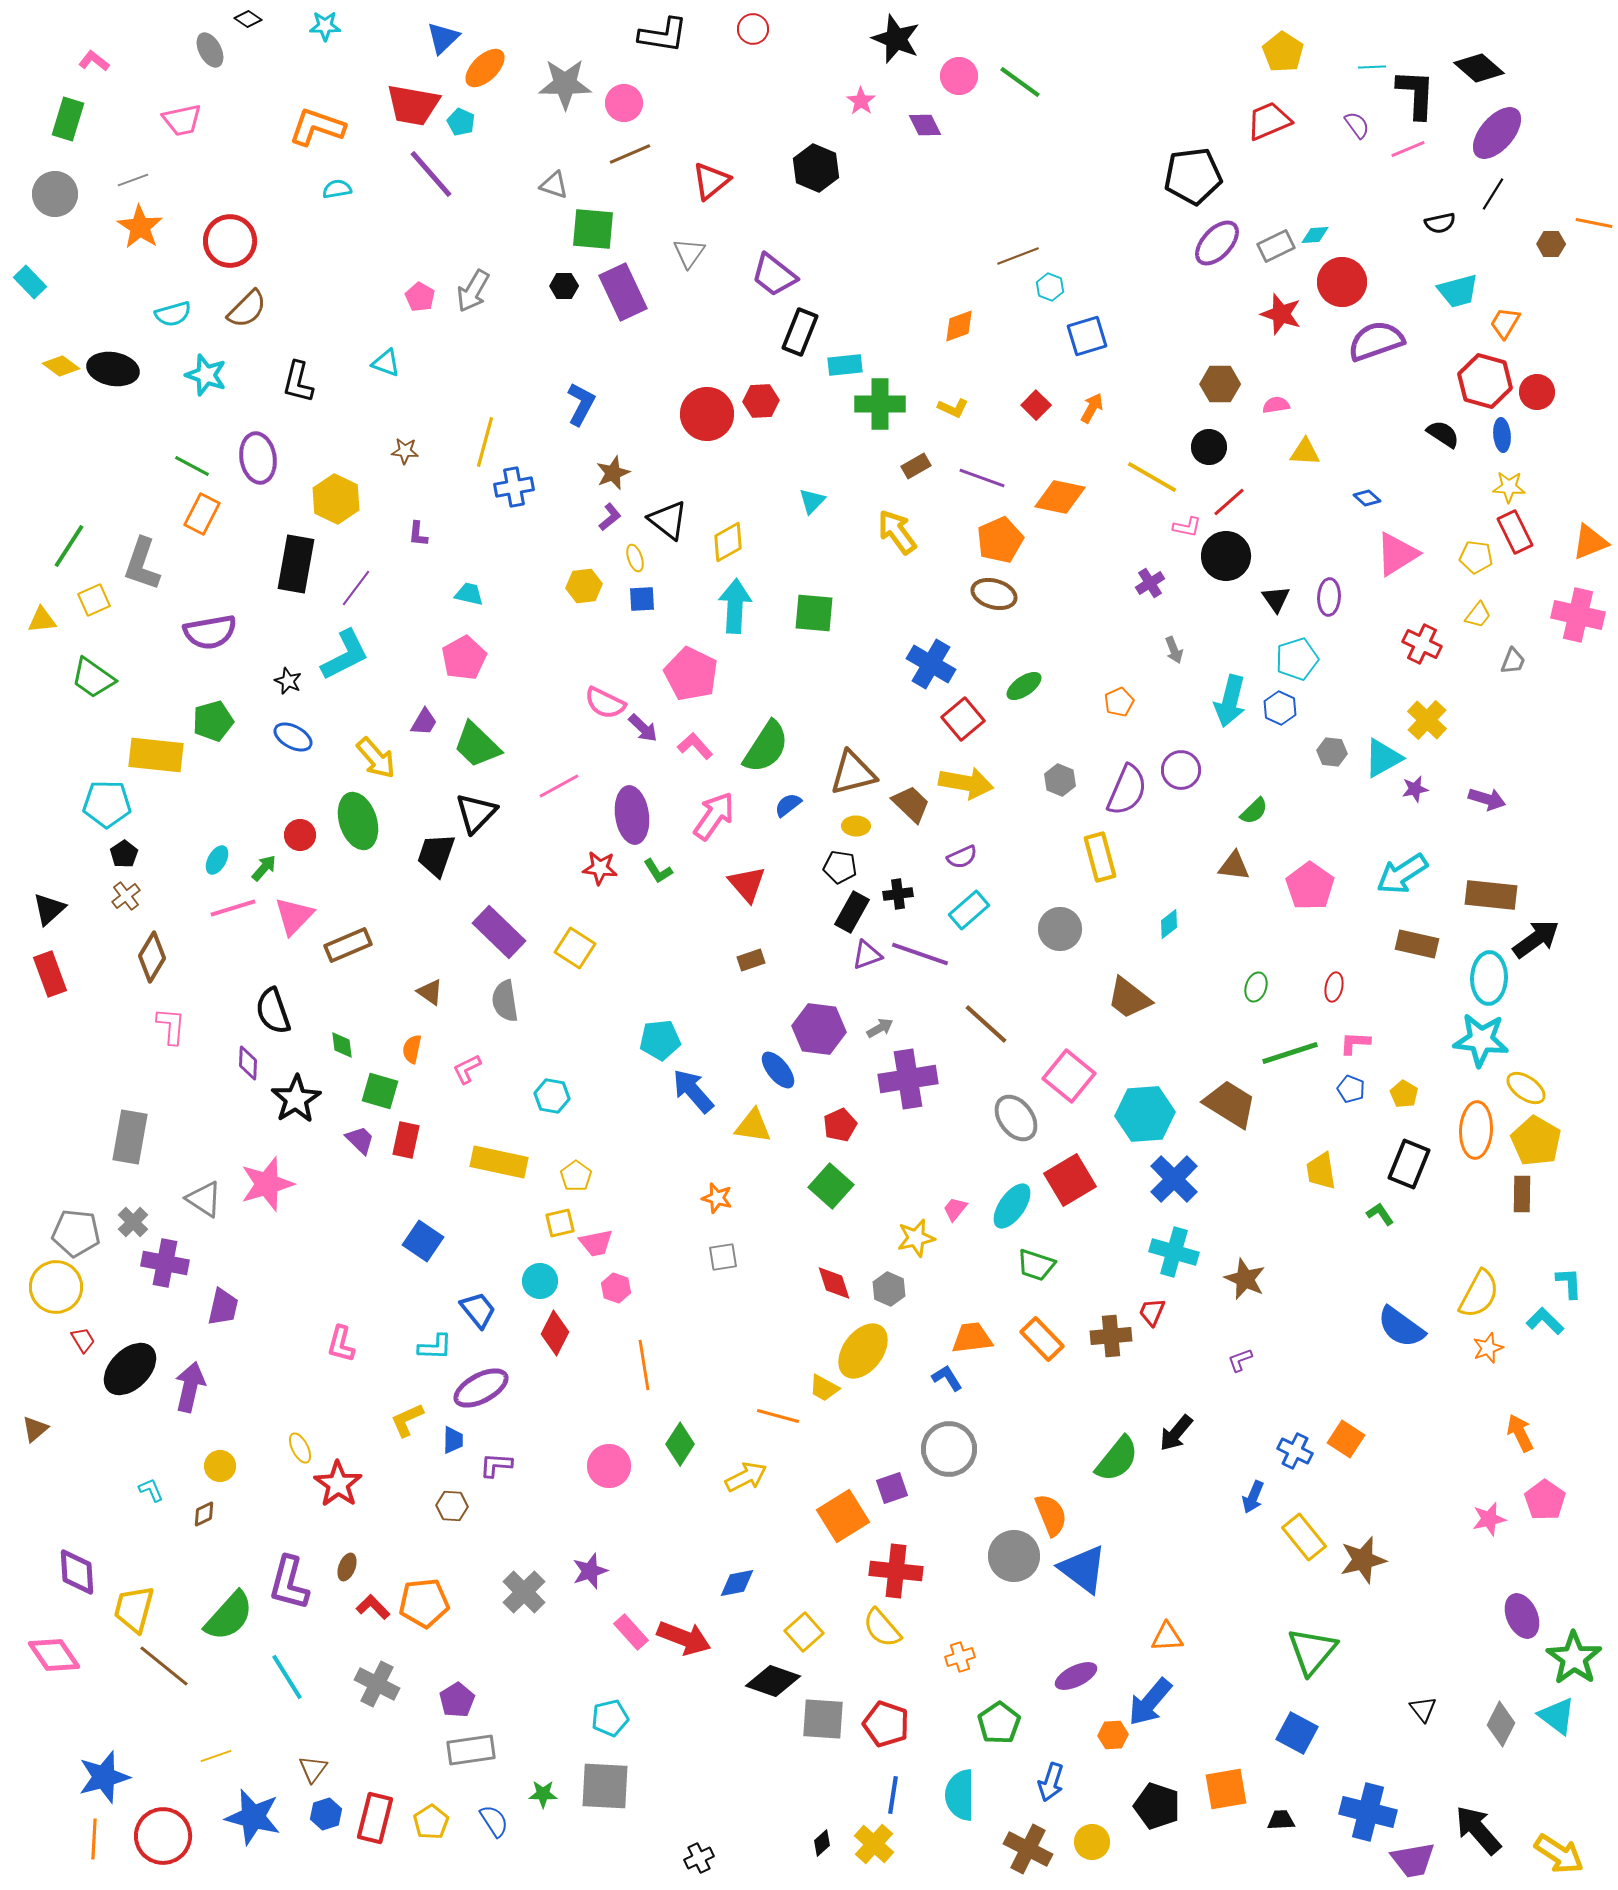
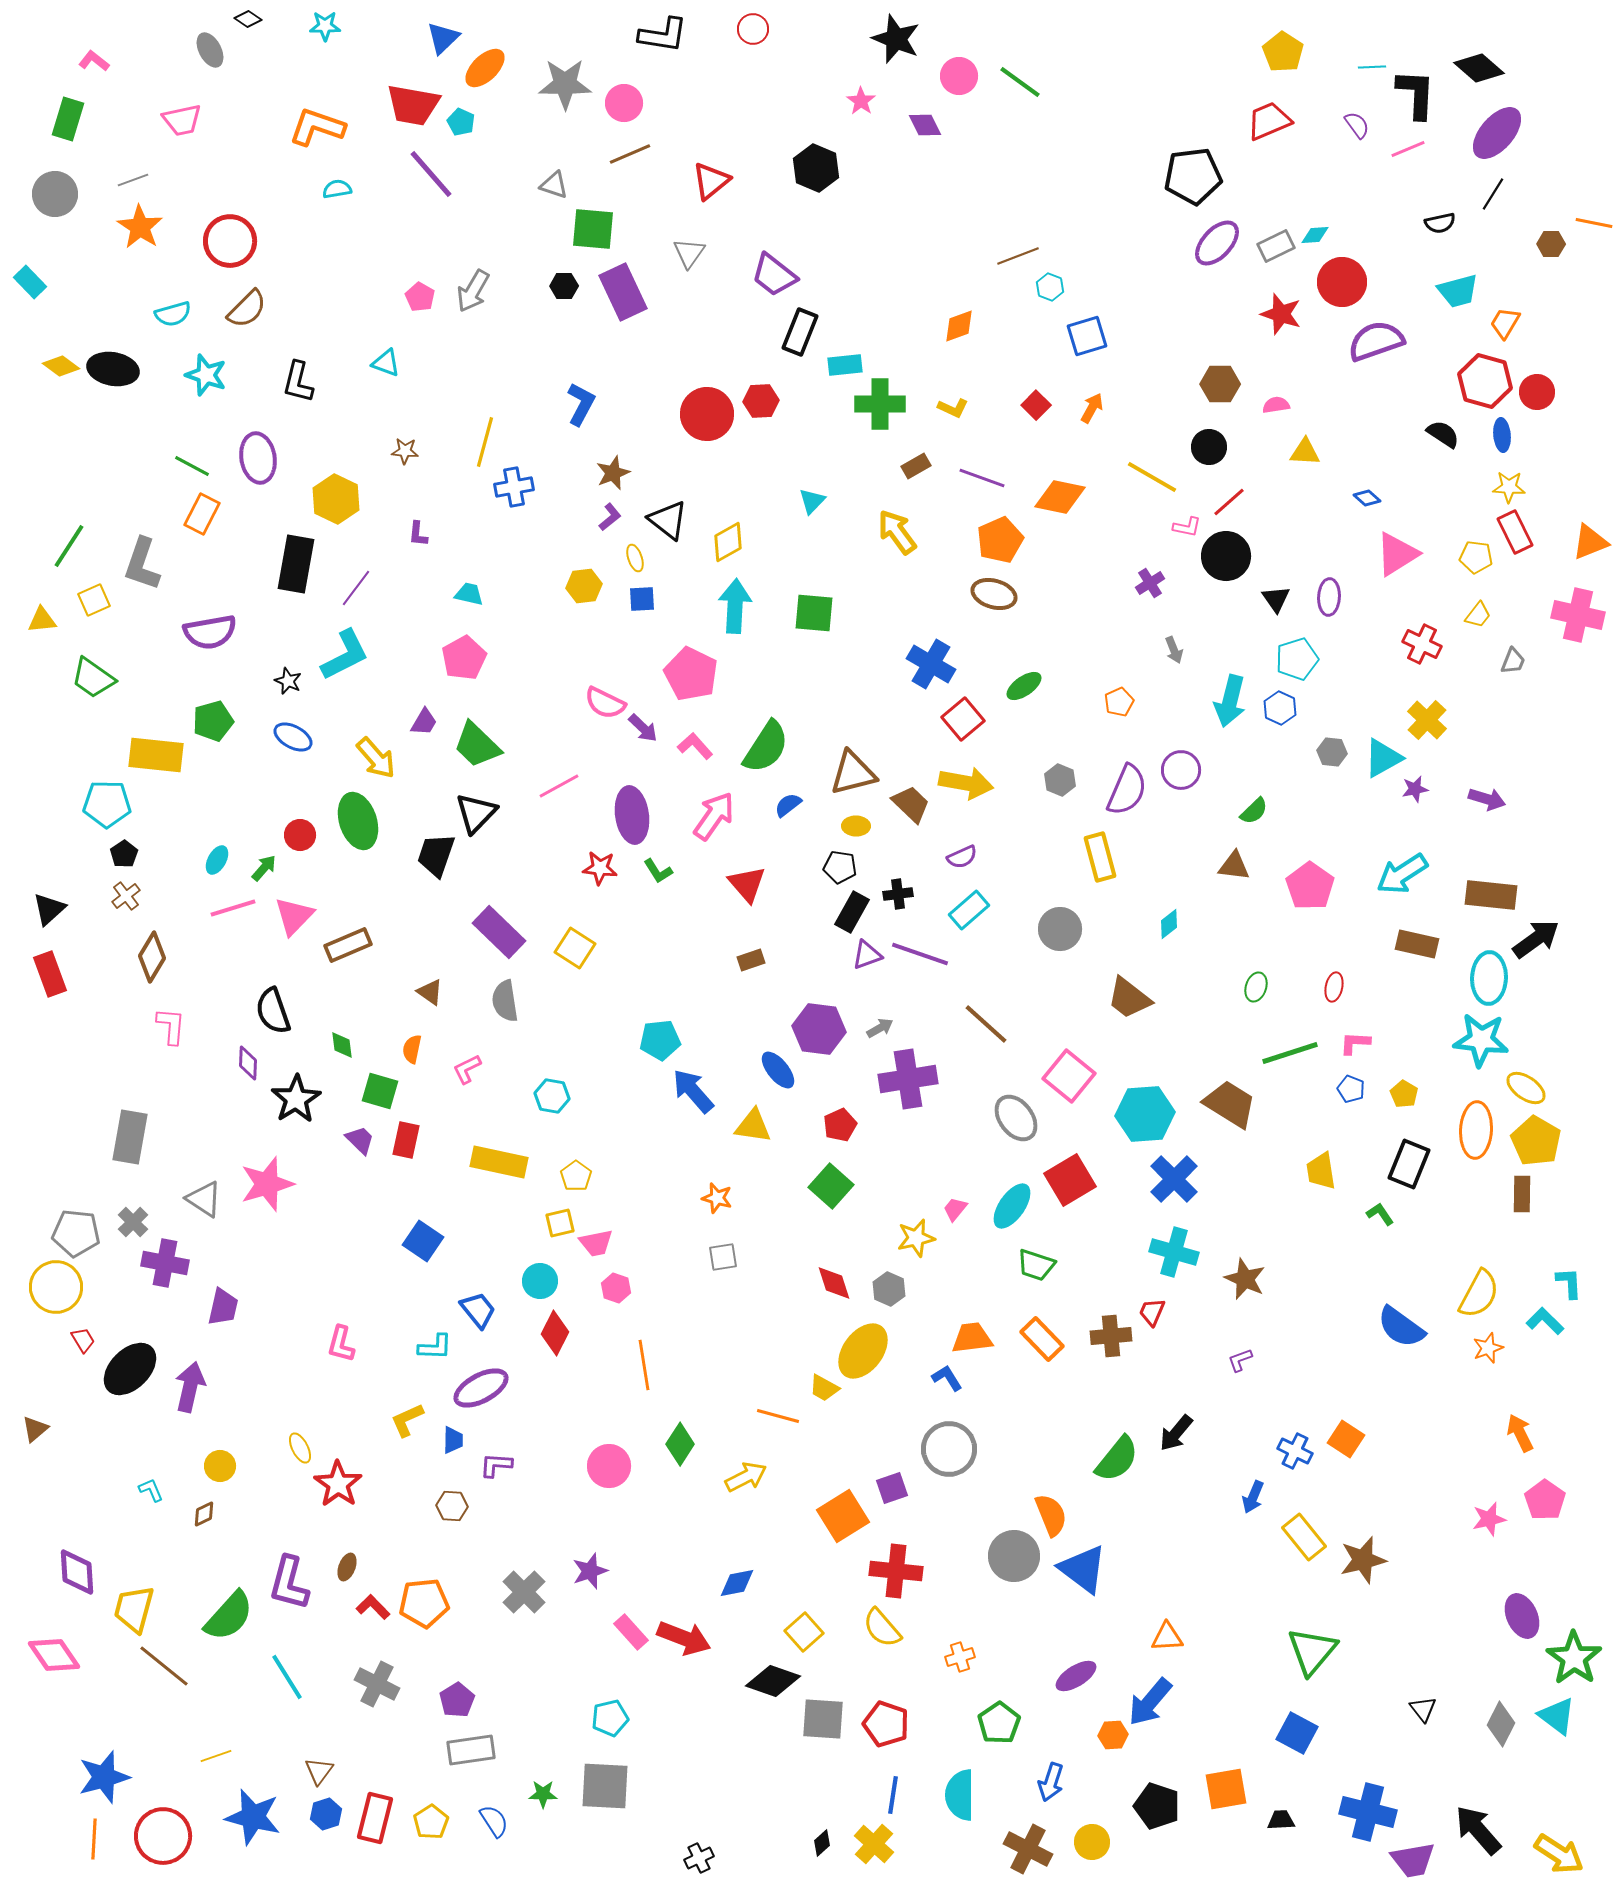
purple ellipse at (1076, 1676): rotated 6 degrees counterclockwise
brown triangle at (313, 1769): moved 6 px right, 2 px down
